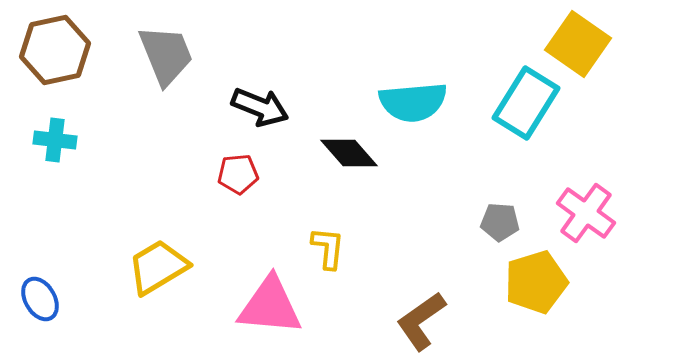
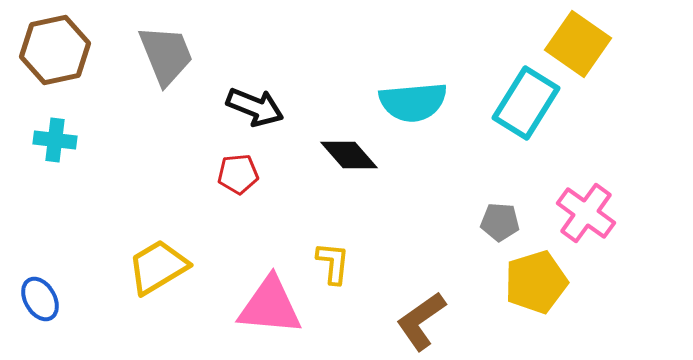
black arrow: moved 5 px left
black diamond: moved 2 px down
yellow L-shape: moved 5 px right, 15 px down
